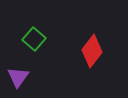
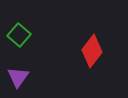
green square: moved 15 px left, 4 px up
